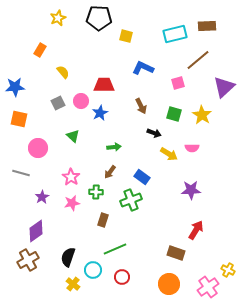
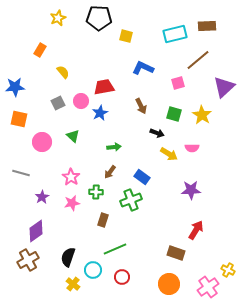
red trapezoid at (104, 85): moved 2 px down; rotated 10 degrees counterclockwise
black arrow at (154, 133): moved 3 px right
pink circle at (38, 148): moved 4 px right, 6 px up
